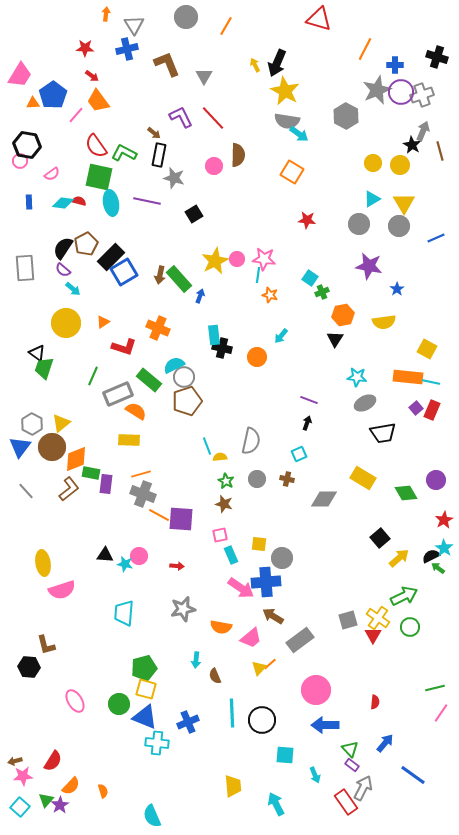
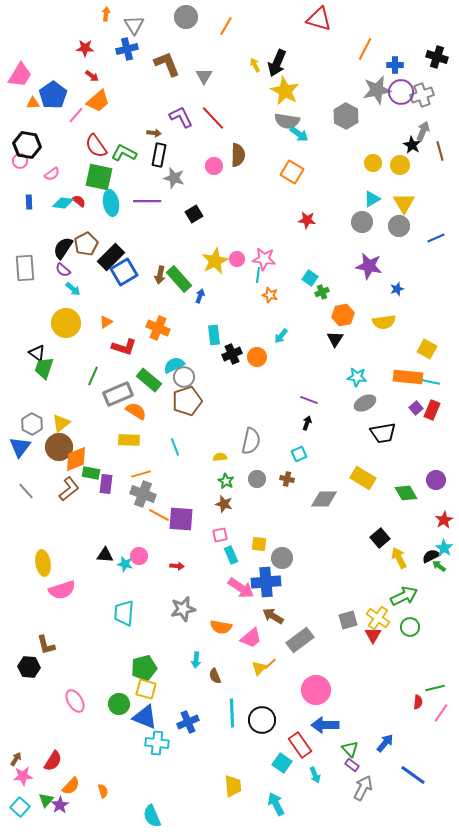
gray star at (377, 90): rotated 12 degrees clockwise
orange trapezoid at (98, 101): rotated 95 degrees counterclockwise
brown arrow at (154, 133): rotated 32 degrees counterclockwise
red semicircle at (79, 201): rotated 24 degrees clockwise
purple line at (147, 201): rotated 12 degrees counterclockwise
gray circle at (359, 224): moved 3 px right, 2 px up
blue star at (397, 289): rotated 16 degrees clockwise
orange triangle at (103, 322): moved 3 px right
black cross at (222, 348): moved 10 px right, 6 px down; rotated 36 degrees counterclockwise
cyan line at (207, 446): moved 32 px left, 1 px down
brown circle at (52, 447): moved 7 px right
yellow arrow at (399, 558): rotated 75 degrees counterclockwise
green arrow at (438, 568): moved 1 px right, 2 px up
red semicircle at (375, 702): moved 43 px right
cyan square at (285, 755): moved 3 px left, 8 px down; rotated 30 degrees clockwise
brown arrow at (15, 761): moved 1 px right, 2 px up; rotated 136 degrees clockwise
red rectangle at (346, 802): moved 46 px left, 57 px up
